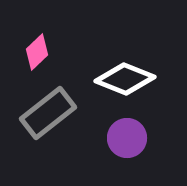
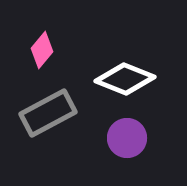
pink diamond: moved 5 px right, 2 px up; rotated 6 degrees counterclockwise
gray rectangle: rotated 10 degrees clockwise
